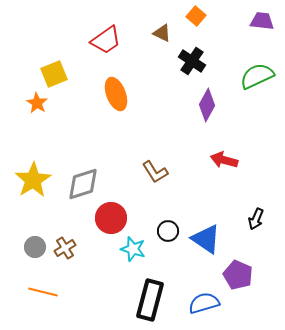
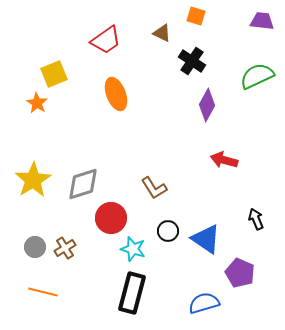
orange square: rotated 24 degrees counterclockwise
brown L-shape: moved 1 px left, 16 px down
black arrow: rotated 135 degrees clockwise
purple pentagon: moved 2 px right, 2 px up
black rectangle: moved 18 px left, 7 px up
